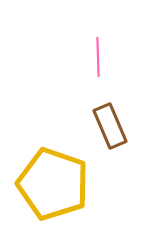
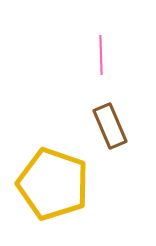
pink line: moved 3 px right, 2 px up
